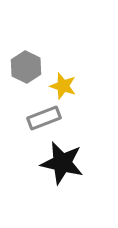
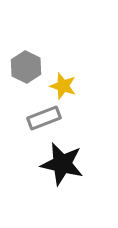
black star: moved 1 px down
